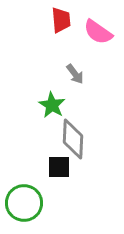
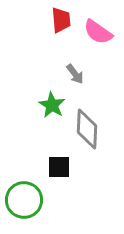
gray diamond: moved 14 px right, 10 px up
green circle: moved 3 px up
